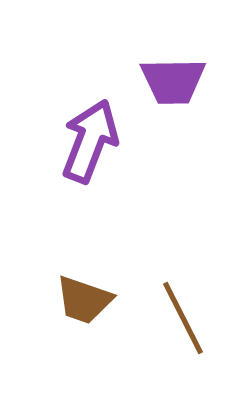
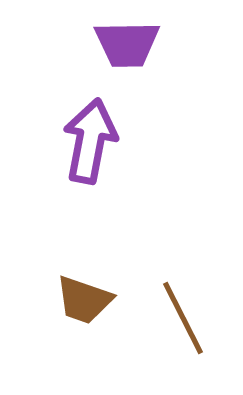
purple trapezoid: moved 46 px left, 37 px up
purple arrow: rotated 10 degrees counterclockwise
